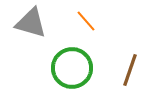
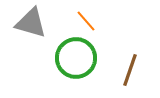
green circle: moved 4 px right, 10 px up
